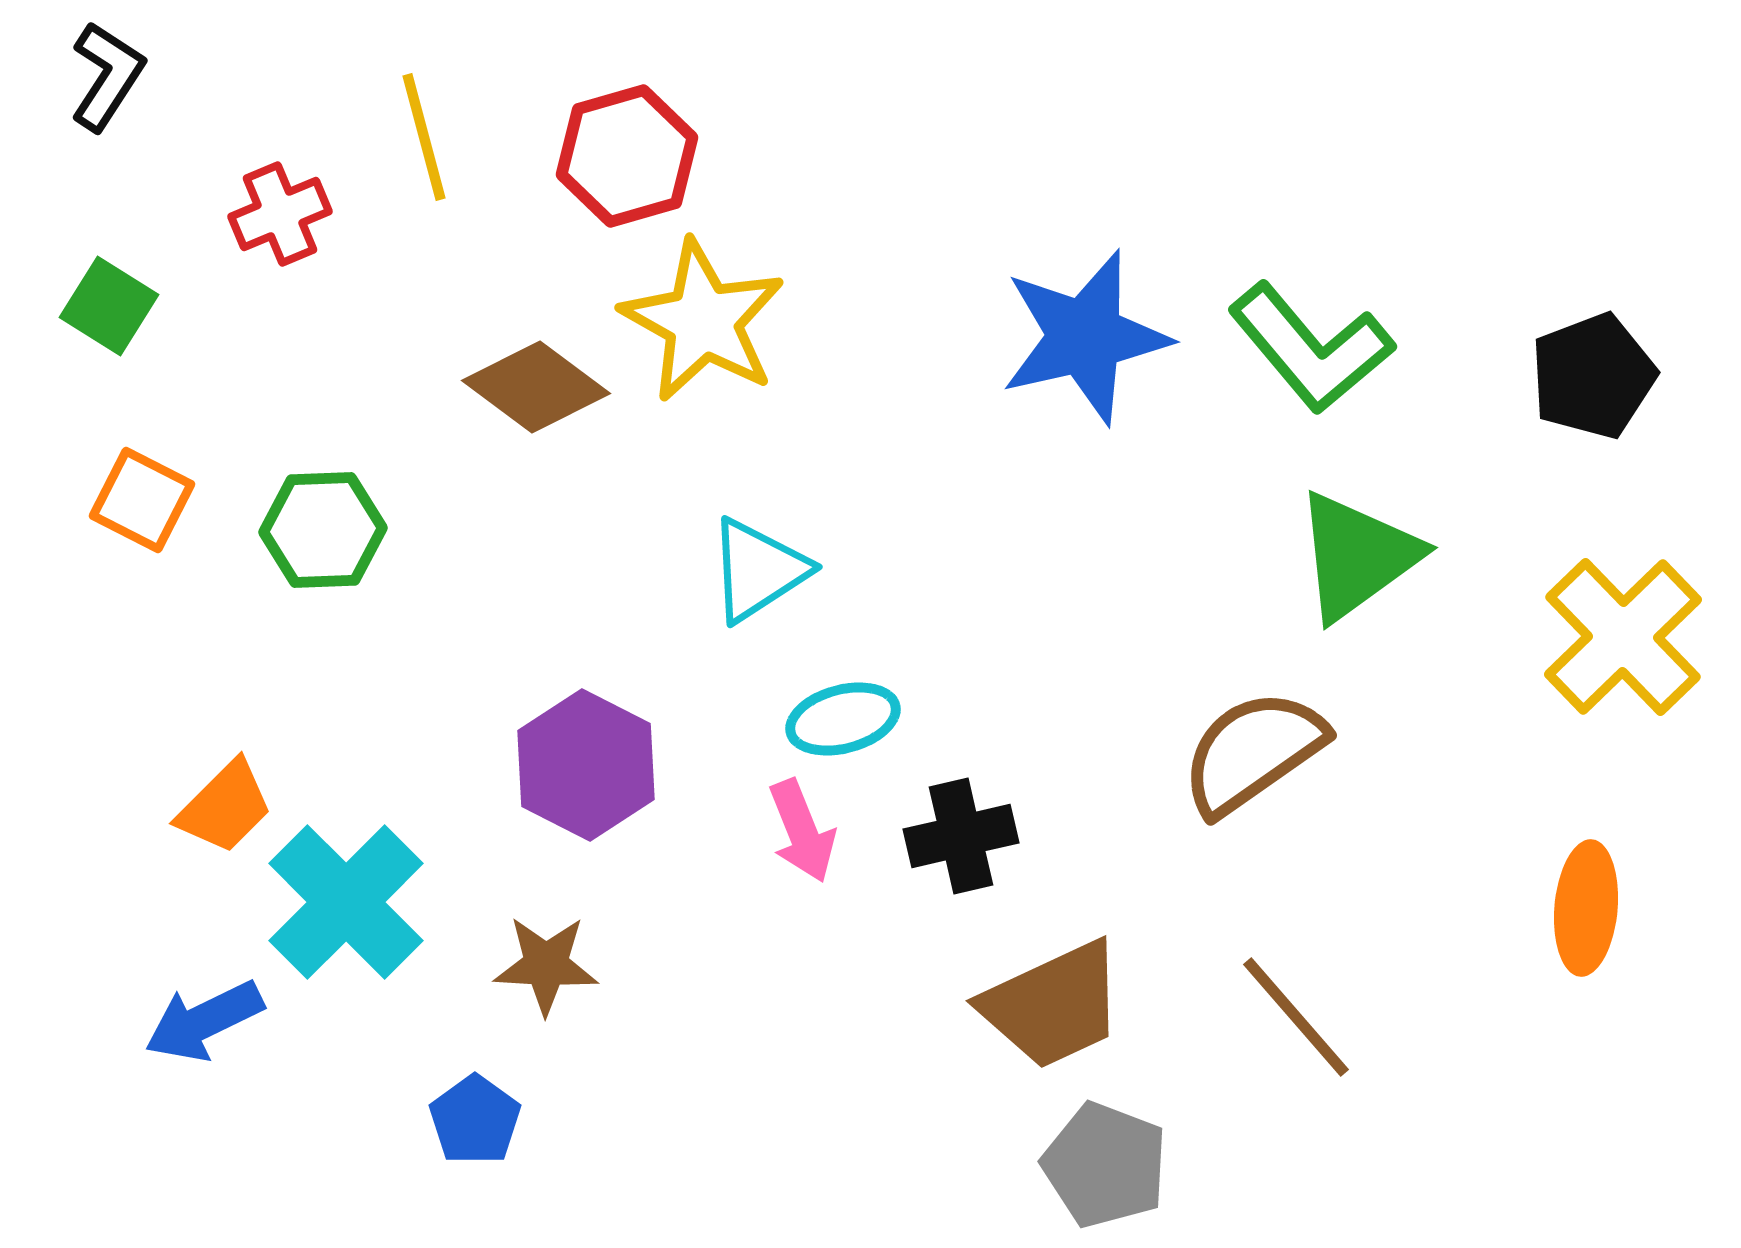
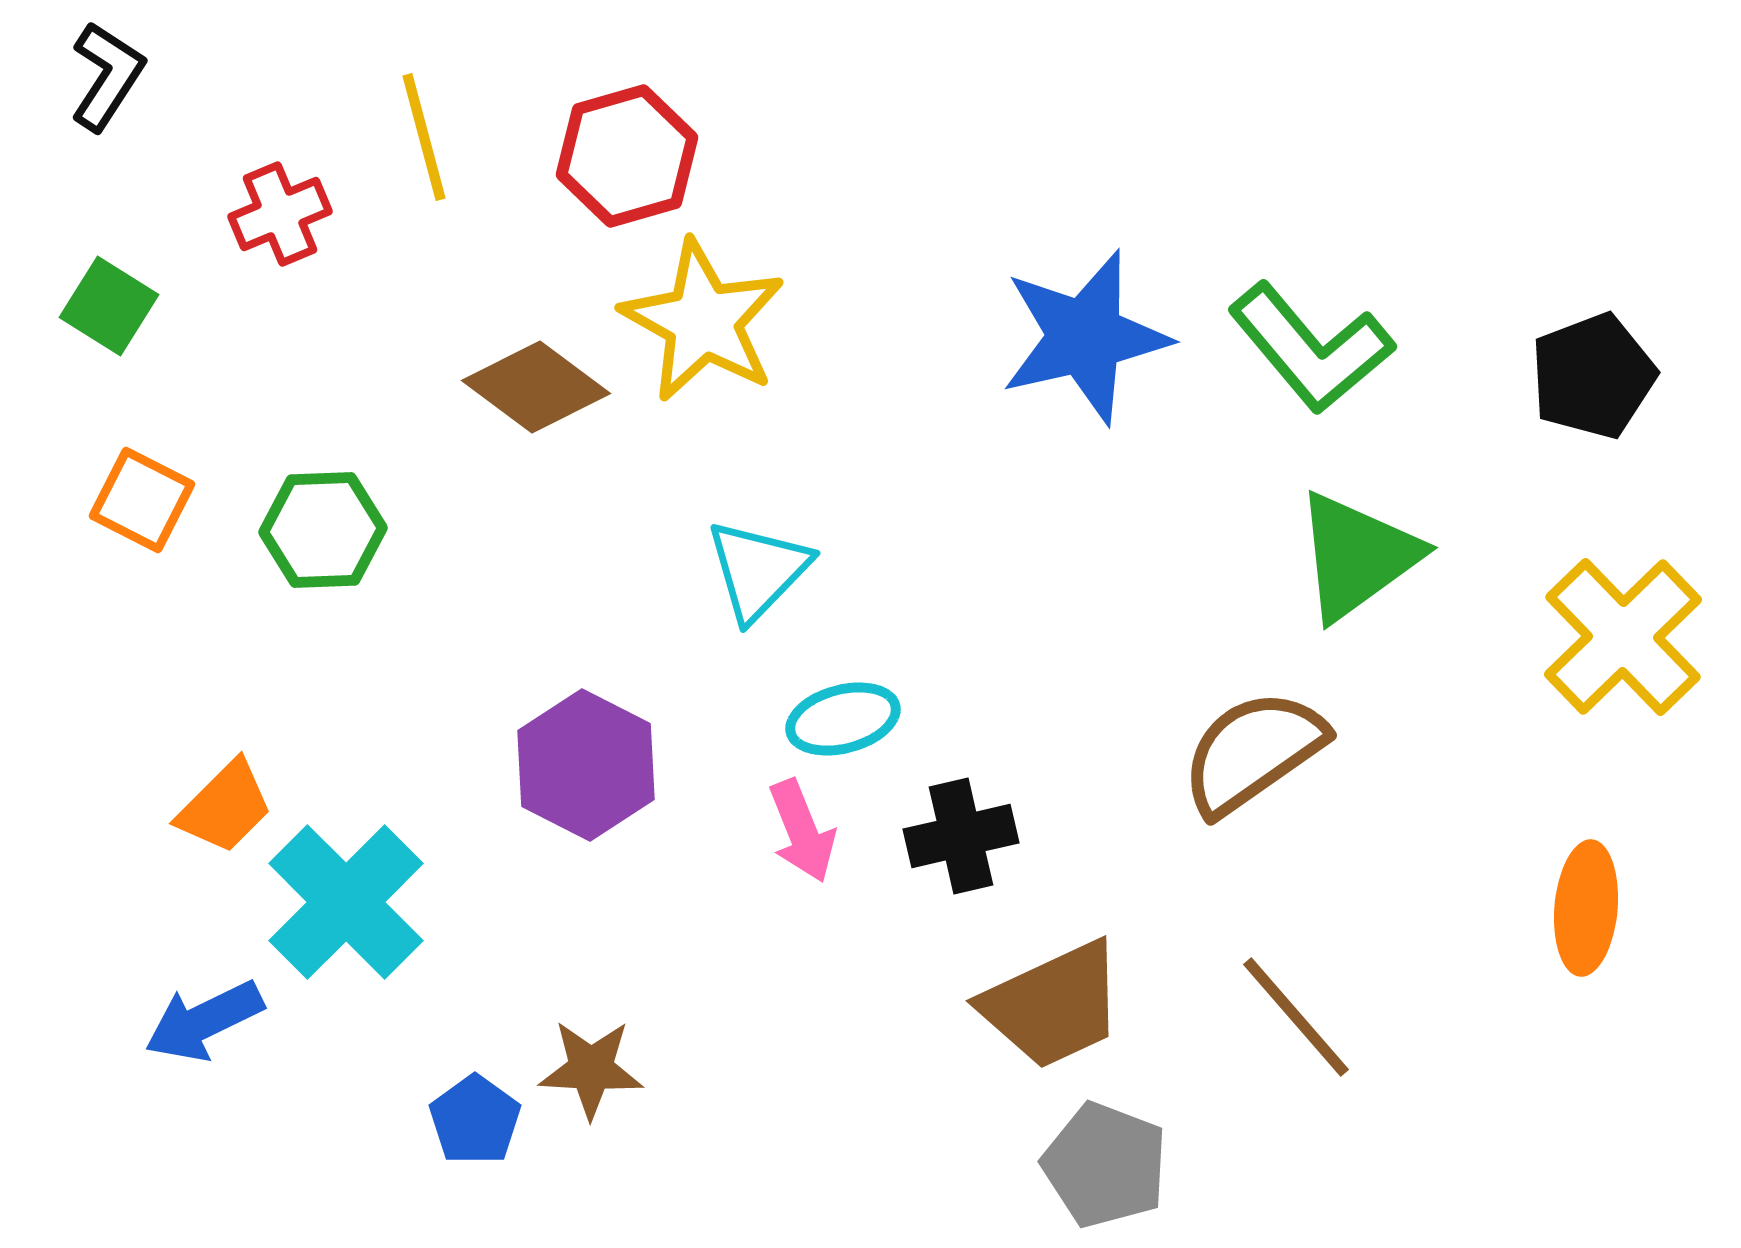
cyan triangle: rotated 13 degrees counterclockwise
brown star: moved 45 px right, 104 px down
